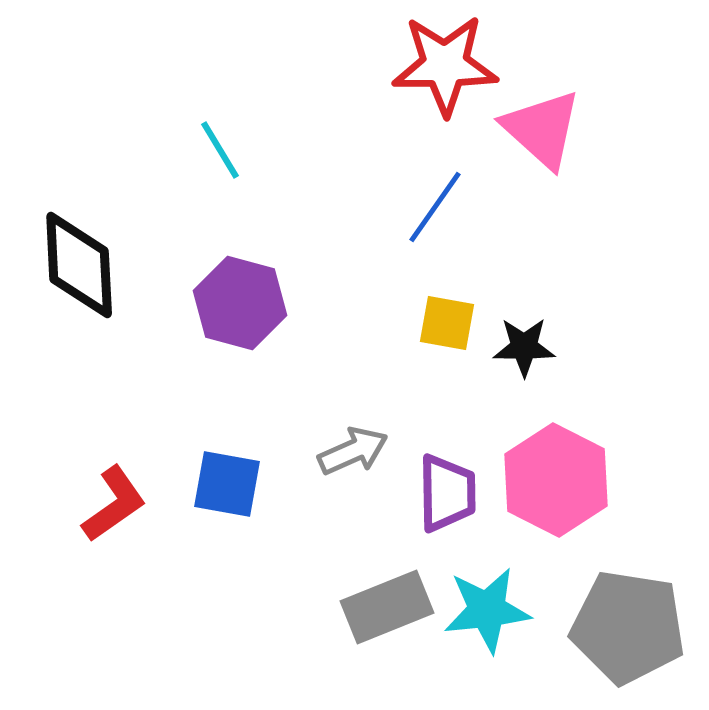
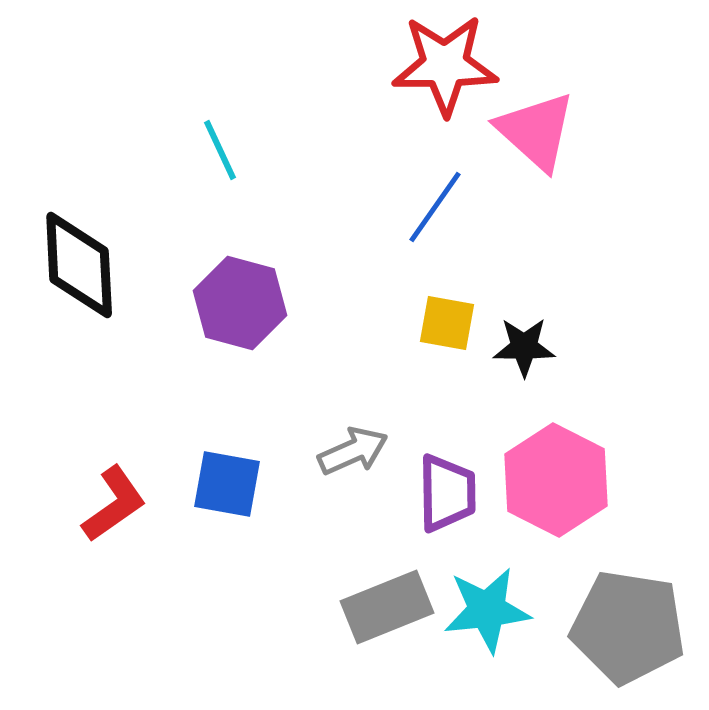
pink triangle: moved 6 px left, 2 px down
cyan line: rotated 6 degrees clockwise
